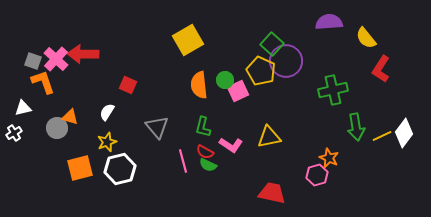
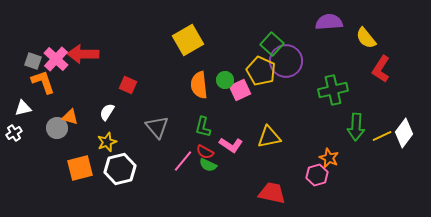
pink square: moved 2 px right, 1 px up
green arrow: rotated 12 degrees clockwise
pink line: rotated 55 degrees clockwise
